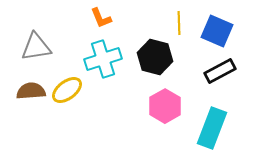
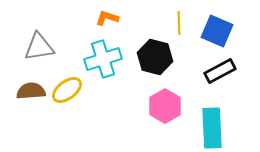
orange L-shape: moved 6 px right; rotated 130 degrees clockwise
gray triangle: moved 3 px right
cyan rectangle: rotated 24 degrees counterclockwise
